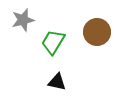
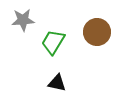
gray star: rotated 10 degrees clockwise
black triangle: moved 1 px down
